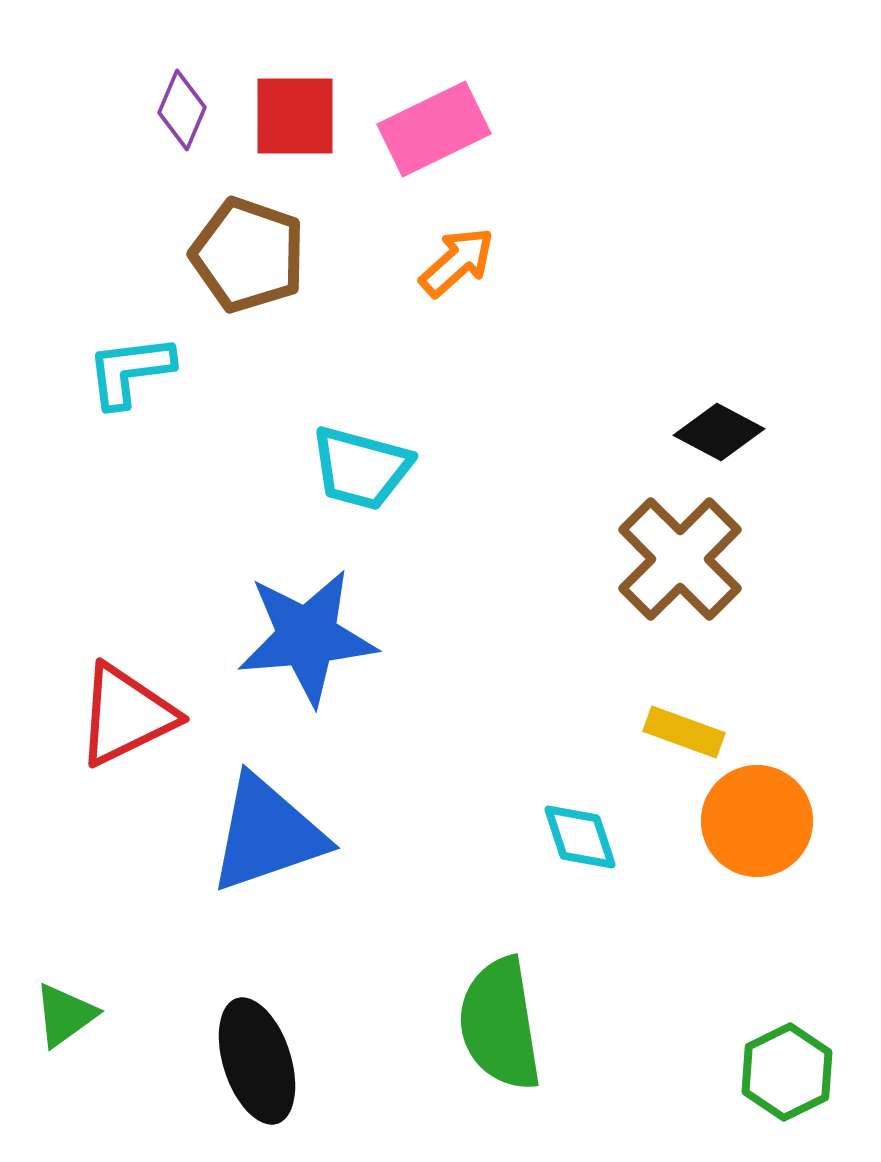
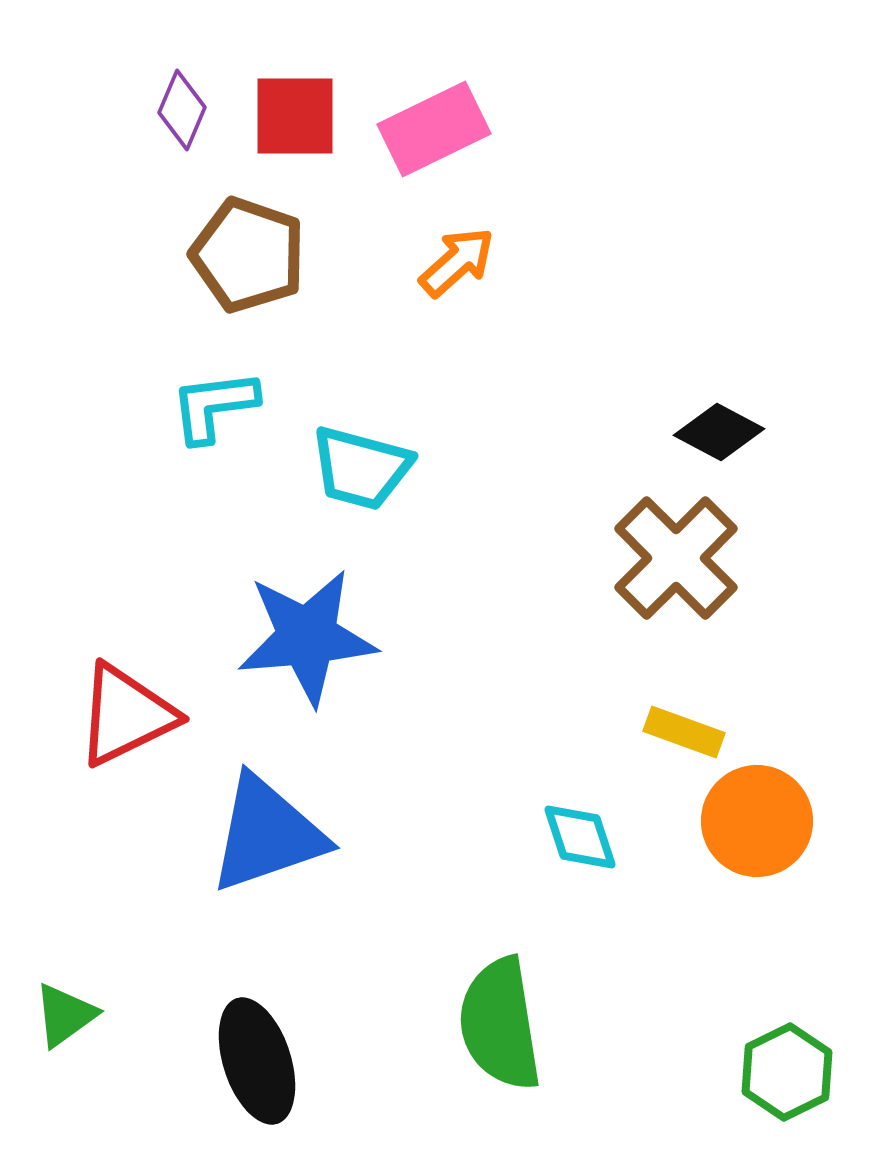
cyan L-shape: moved 84 px right, 35 px down
brown cross: moved 4 px left, 1 px up
